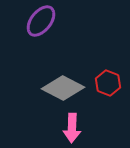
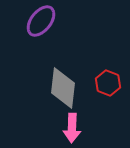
gray diamond: rotated 69 degrees clockwise
